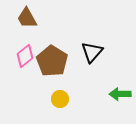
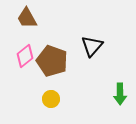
black triangle: moved 6 px up
brown pentagon: rotated 12 degrees counterclockwise
green arrow: rotated 90 degrees counterclockwise
yellow circle: moved 9 px left
